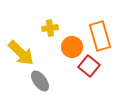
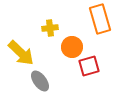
orange rectangle: moved 17 px up
red square: rotated 35 degrees clockwise
